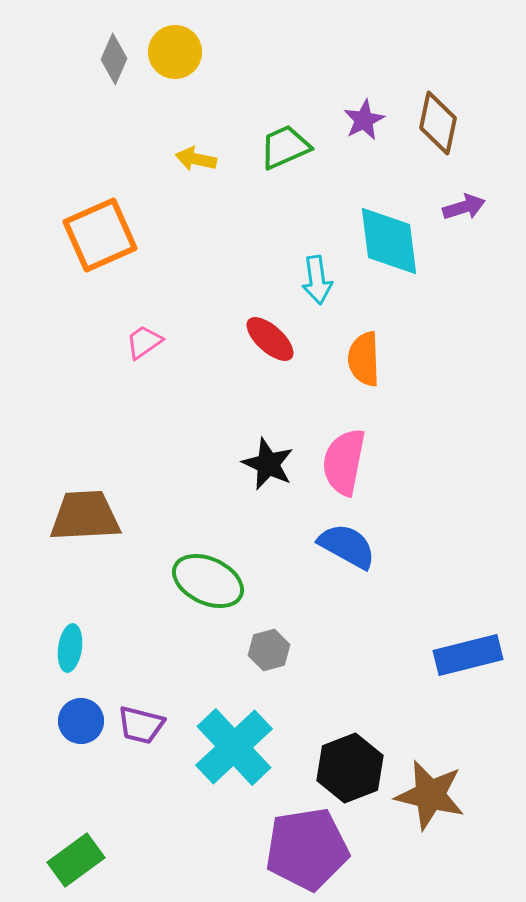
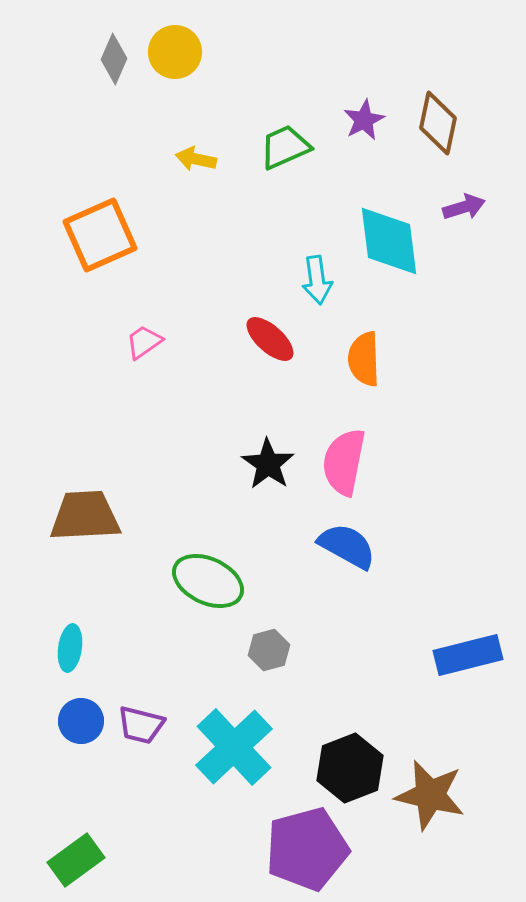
black star: rotated 10 degrees clockwise
purple pentagon: rotated 6 degrees counterclockwise
